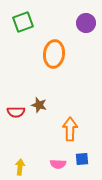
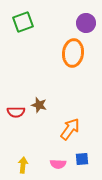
orange ellipse: moved 19 px right, 1 px up
orange arrow: rotated 35 degrees clockwise
yellow arrow: moved 3 px right, 2 px up
